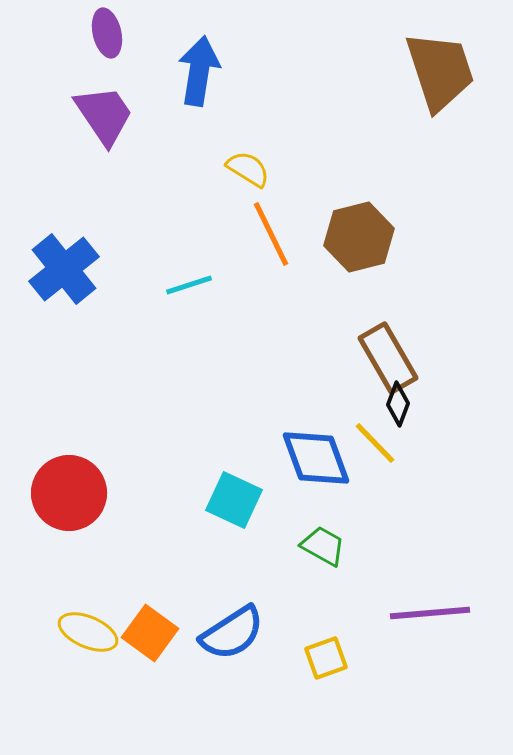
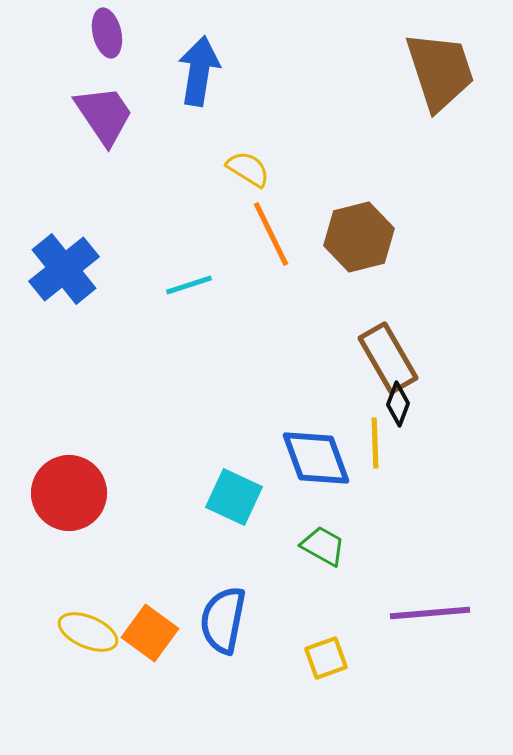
yellow line: rotated 42 degrees clockwise
cyan square: moved 3 px up
blue semicircle: moved 9 px left, 13 px up; rotated 134 degrees clockwise
